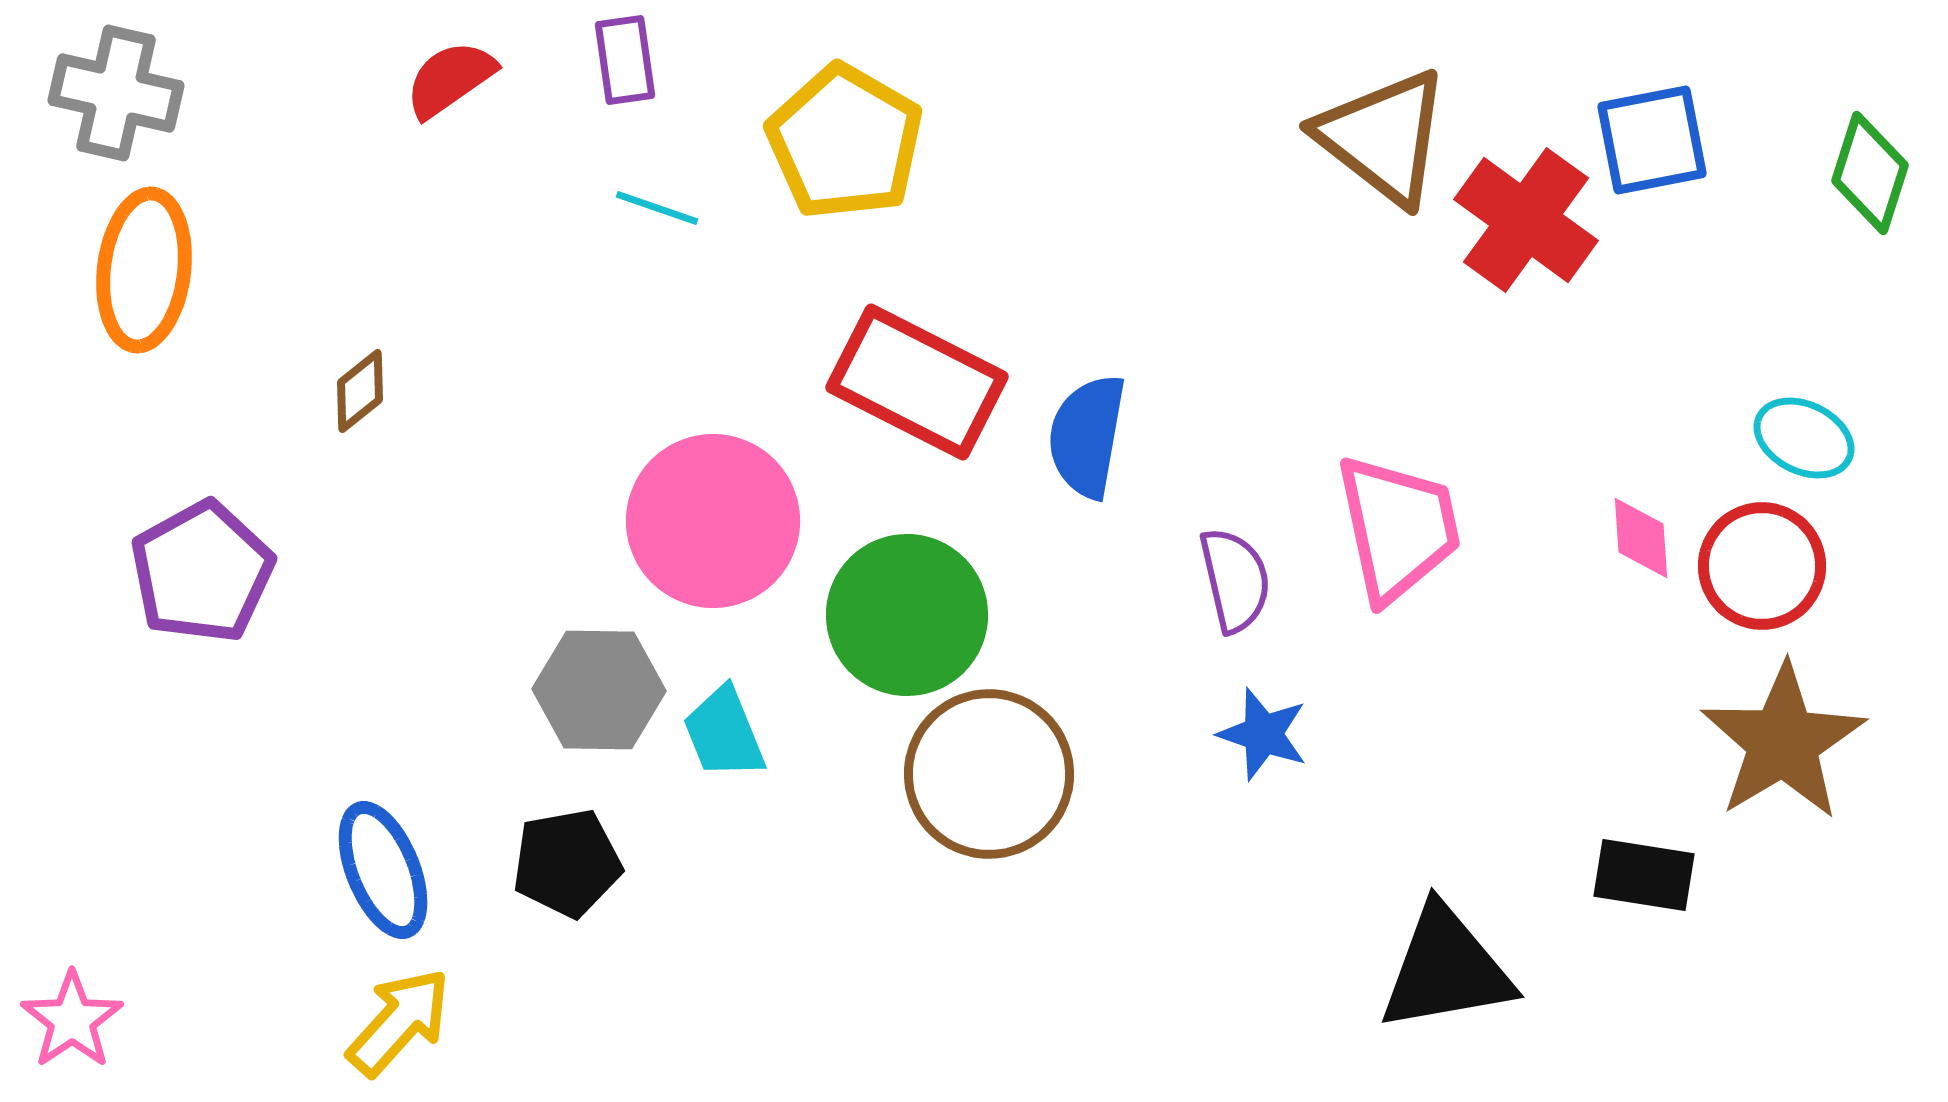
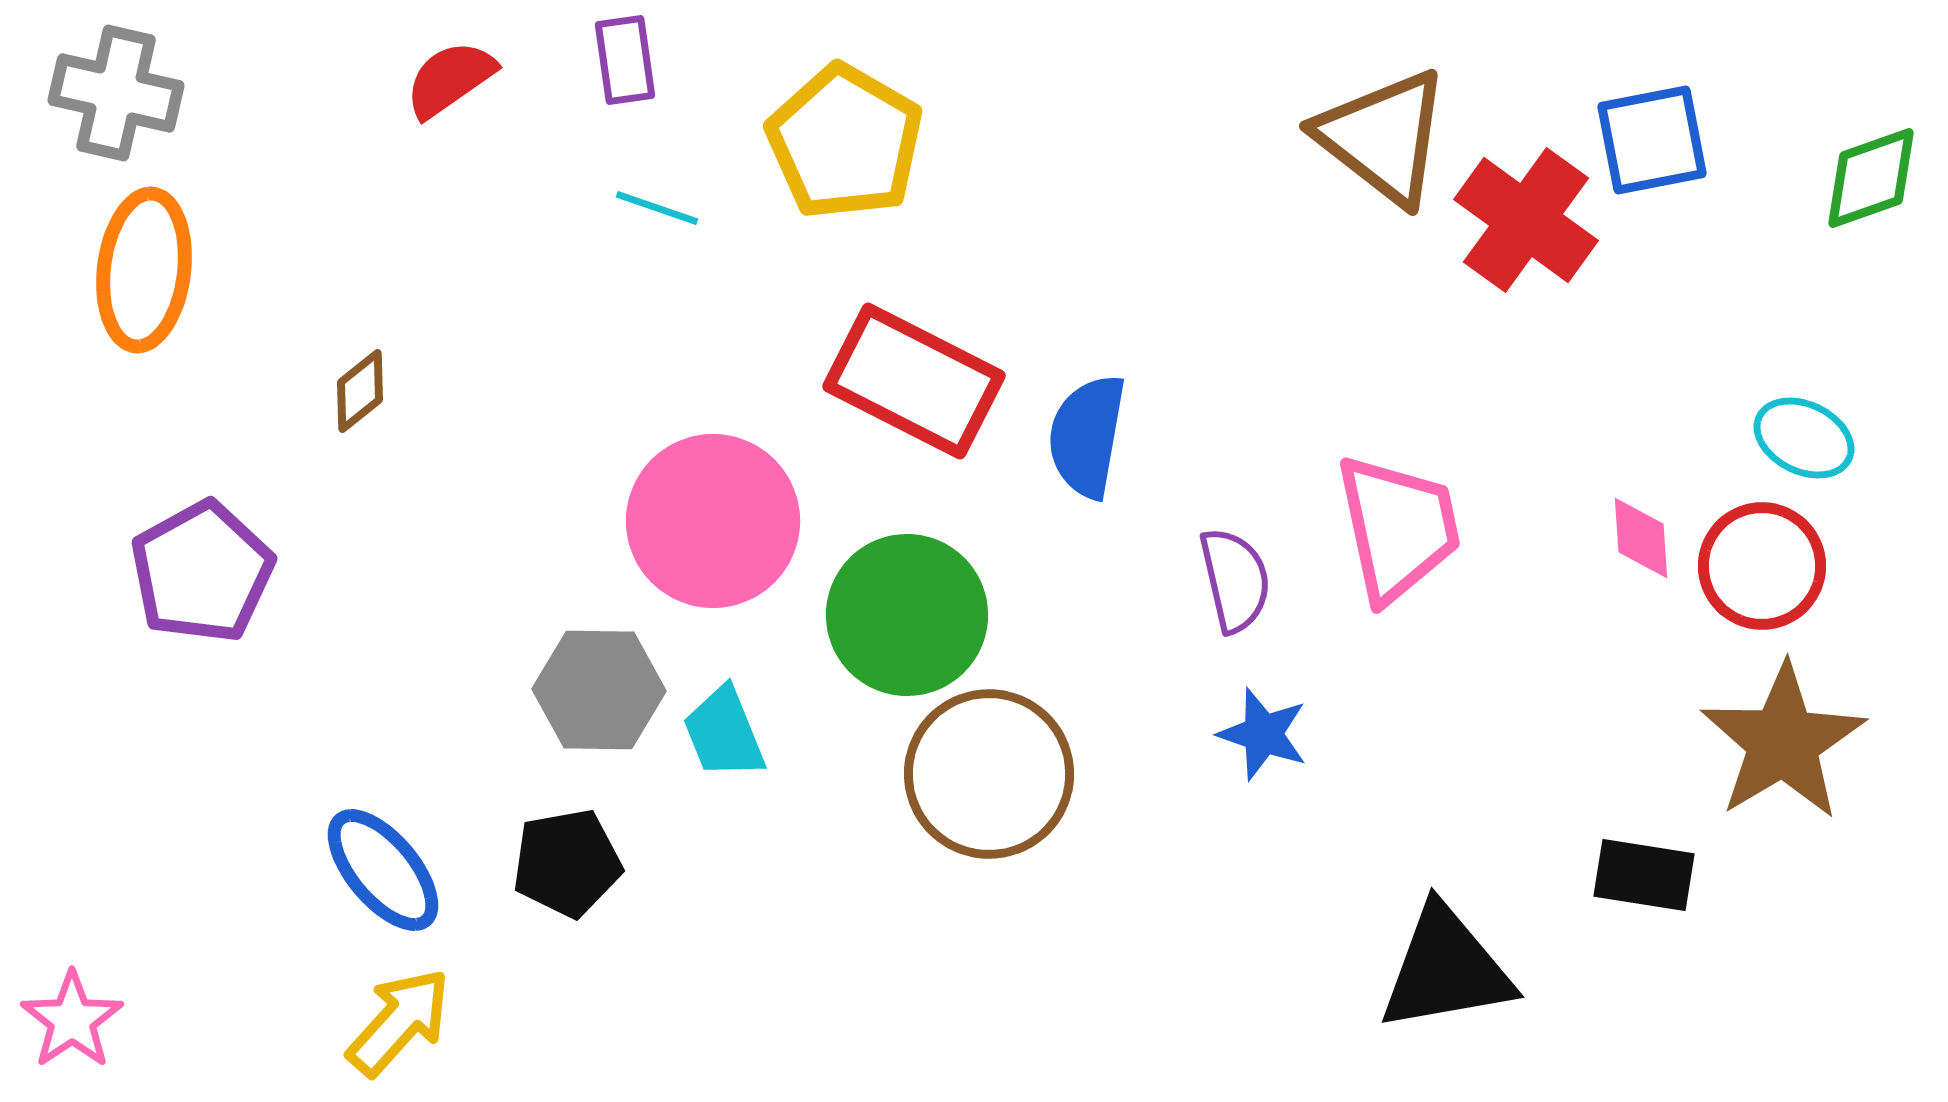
green diamond: moved 1 px right, 5 px down; rotated 53 degrees clockwise
red rectangle: moved 3 px left, 1 px up
blue ellipse: rotated 18 degrees counterclockwise
